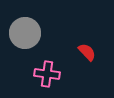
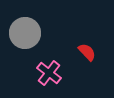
pink cross: moved 2 px right, 1 px up; rotated 30 degrees clockwise
